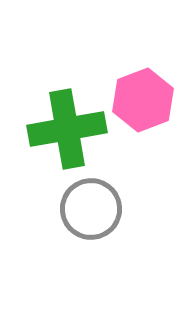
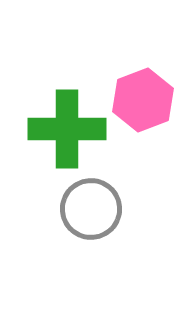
green cross: rotated 10 degrees clockwise
